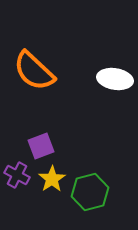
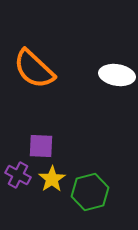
orange semicircle: moved 2 px up
white ellipse: moved 2 px right, 4 px up
purple square: rotated 24 degrees clockwise
purple cross: moved 1 px right
